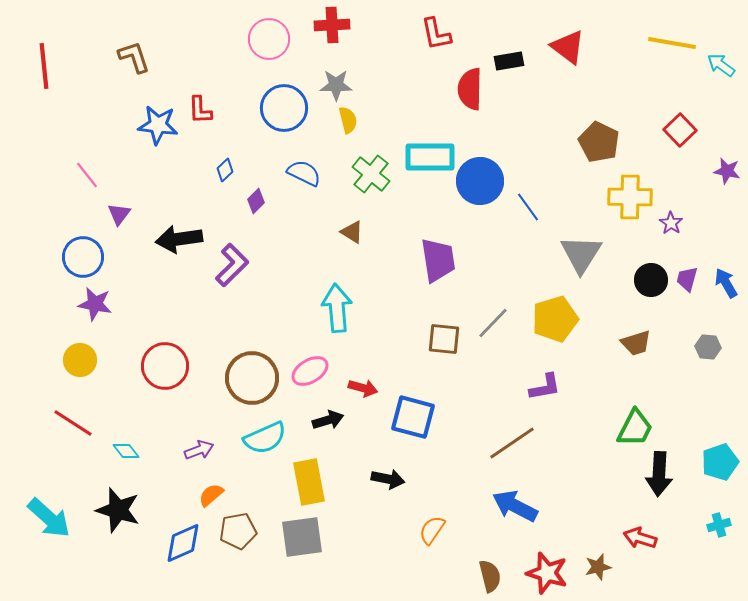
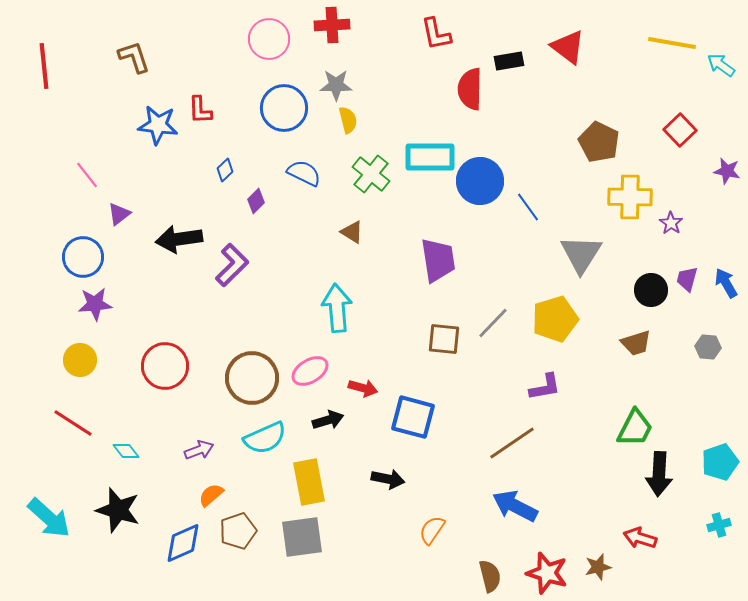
purple triangle at (119, 214): rotated 15 degrees clockwise
black circle at (651, 280): moved 10 px down
purple star at (95, 304): rotated 16 degrees counterclockwise
brown pentagon at (238, 531): rotated 9 degrees counterclockwise
